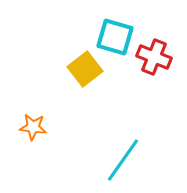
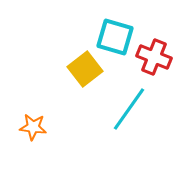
cyan line: moved 6 px right, 51 px up
